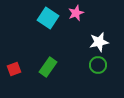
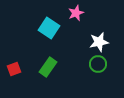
cyan square: moved 1 px right, 10 px down
green circle: moved 1 px up
